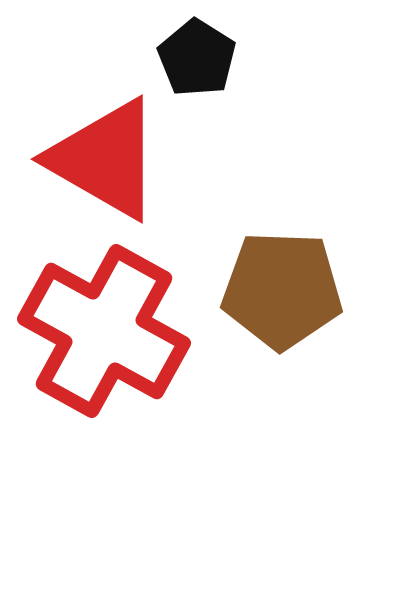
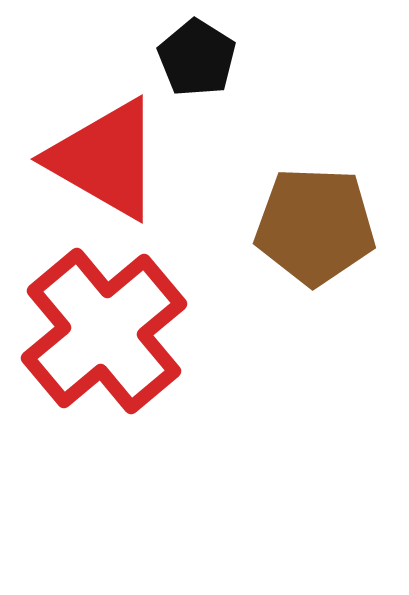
brown pentagon: moved 33 px right, 64 px up
red cross: rotated 21 degrees clockwise
